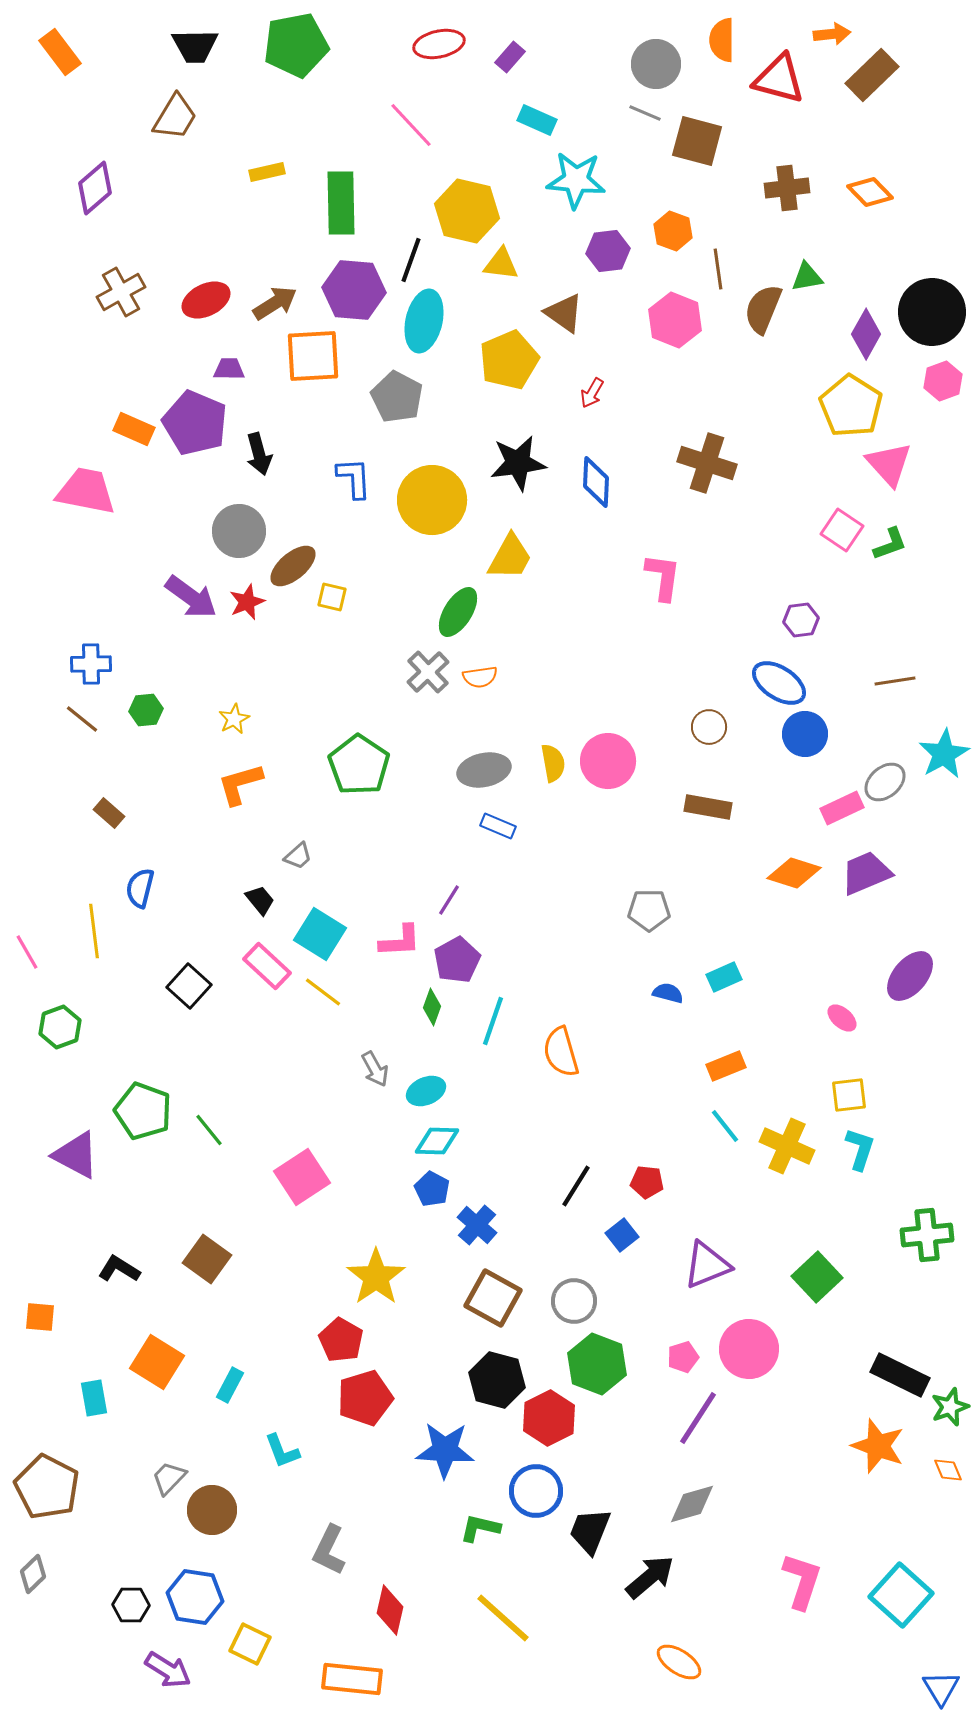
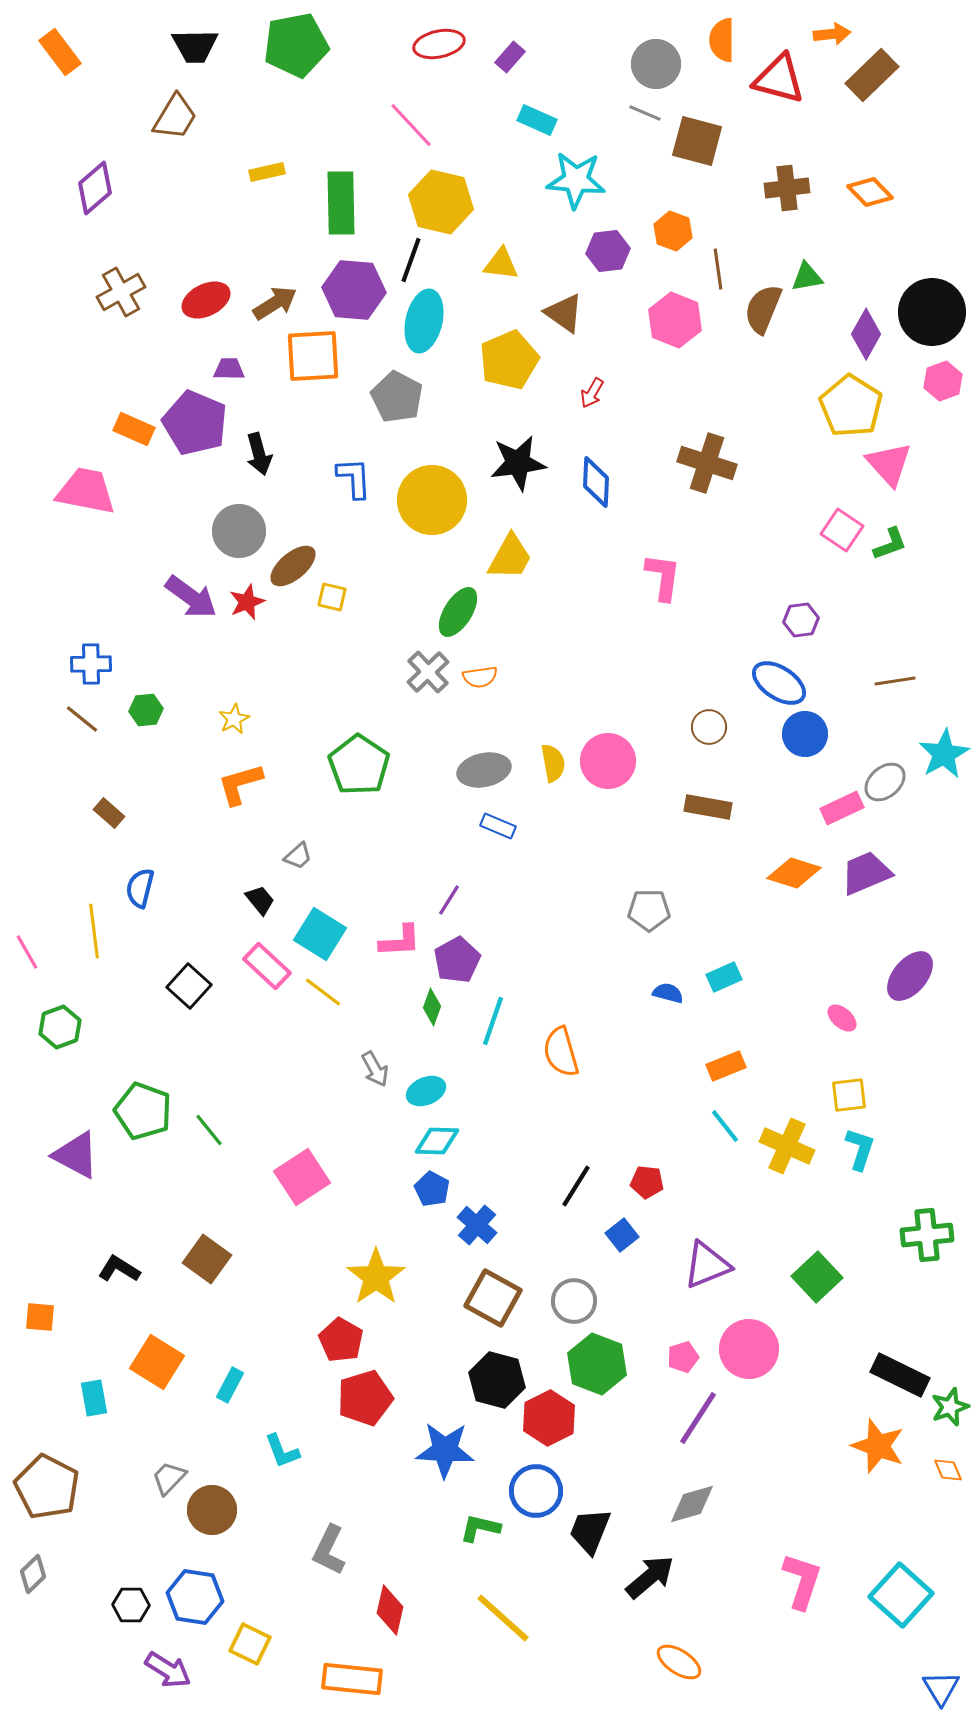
yellow hexagon at (467, 211): moved 26 px left, 9 px up
